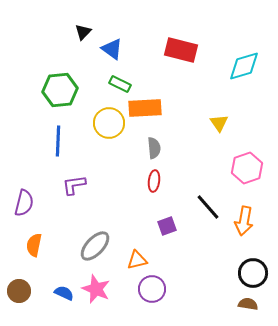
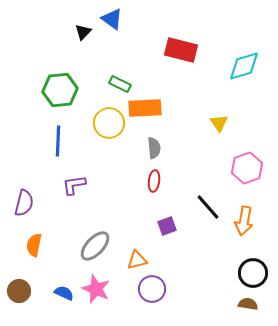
blue triangle: moved 30 px up
